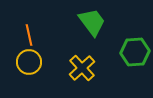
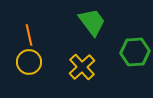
yellow cross: moved 1 px up
